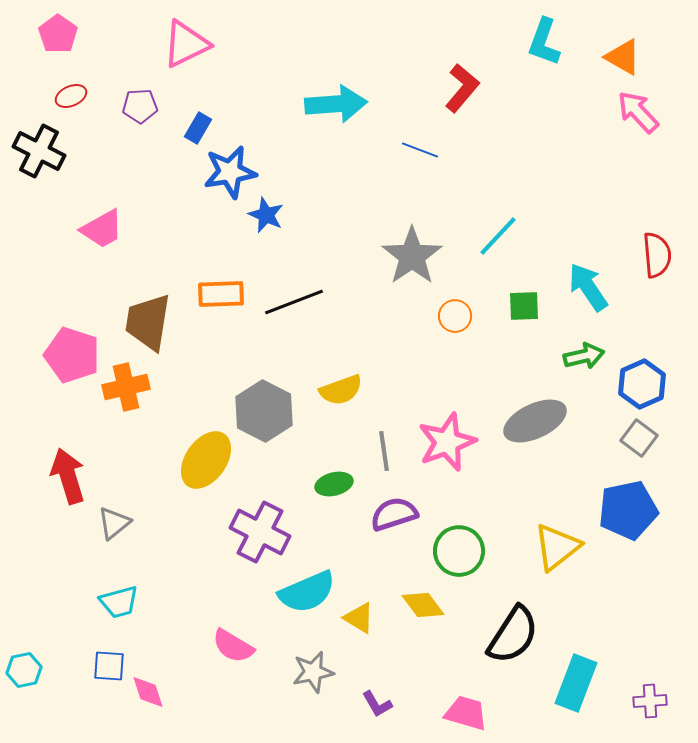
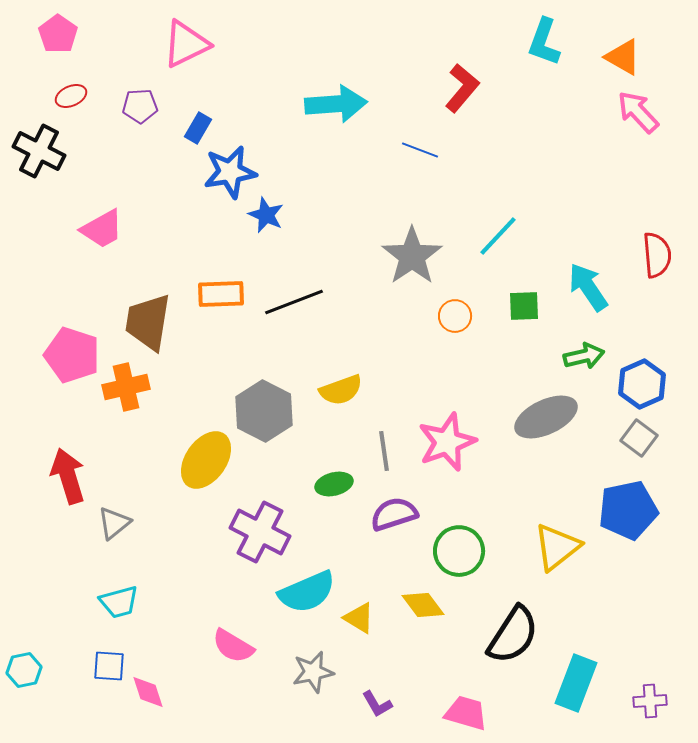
gray ellipse at (535, 421): moved 11 px right, 4 px up
